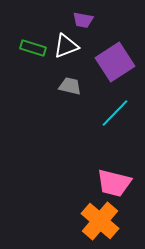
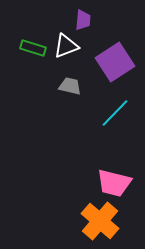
purple trapezoid: rotated 95 degrees counterclockwise
